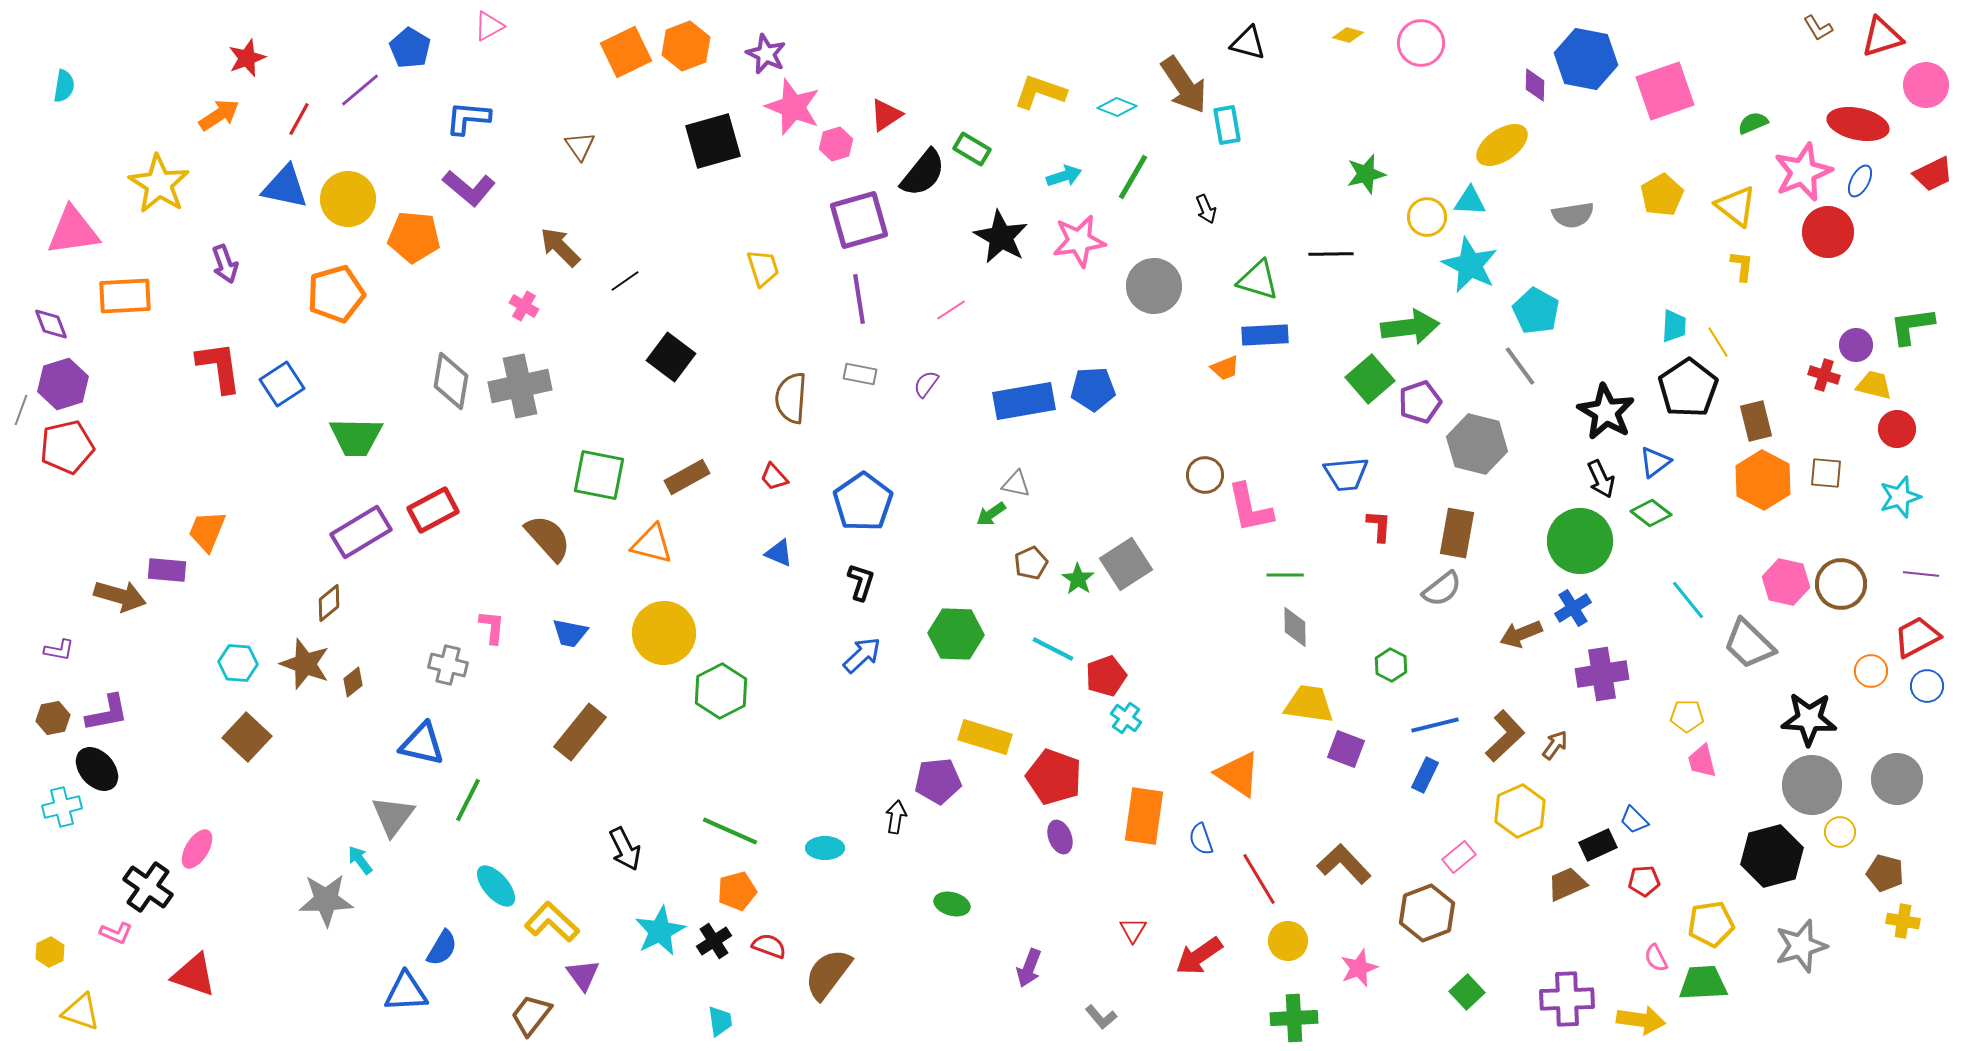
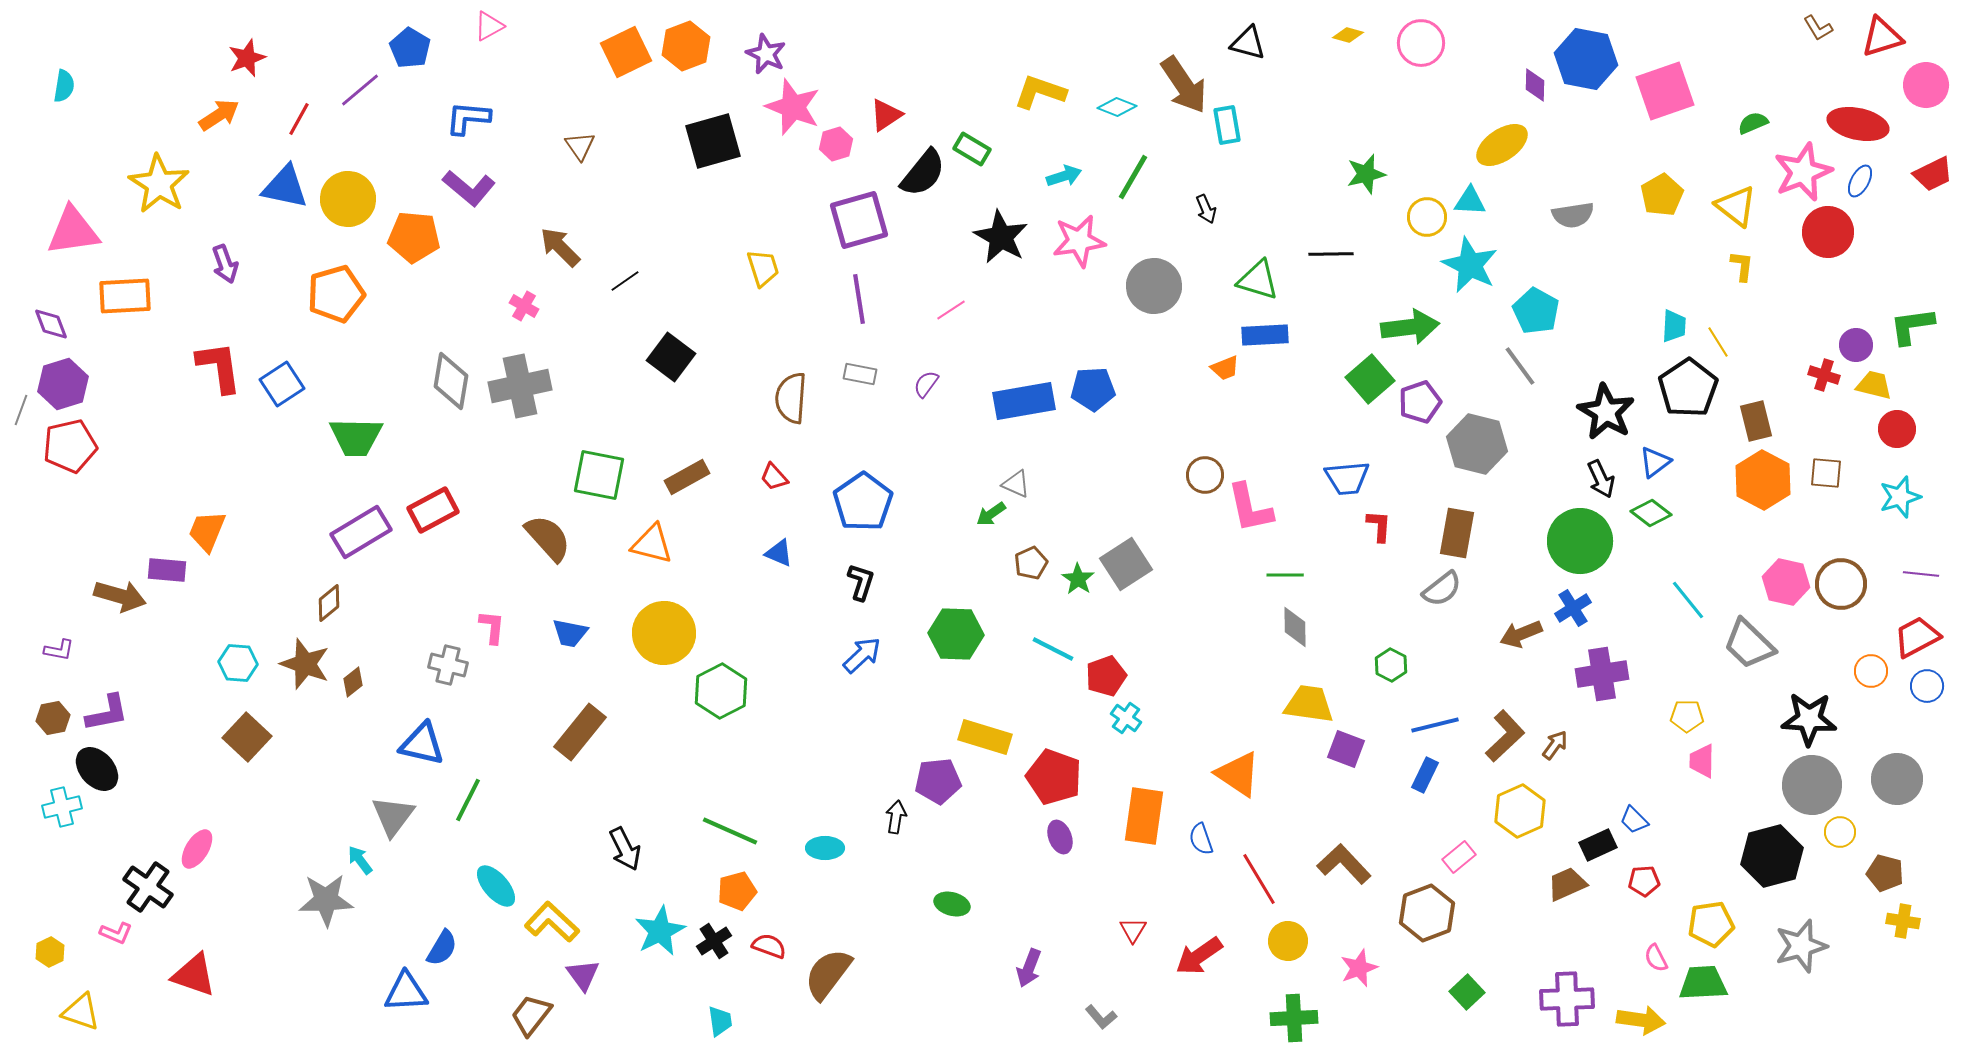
red pentagon at (67, 447): moved 3 px right, 1 px up
blue trapezoid at (1346, 474): moved 1 px right, 4 px down
gray triangle at (1016, 484): rotated 12 degrees clockwise
pink trapezoid at (1702, 761): rotated 15 degrees clockwise
